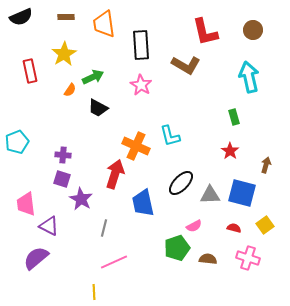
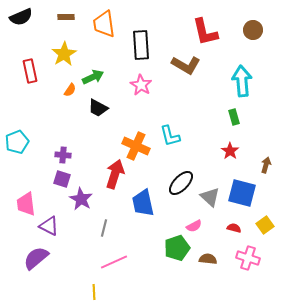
cyan arrow: moved 7 px left, 4 px down; rotated 8 degrees clockwise
gray triangle: moved 2 px down; rotated 45 degrees clockwise
